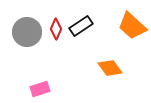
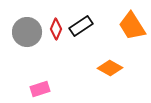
orange trapezoid: rotated 16 degrees clockwise
orange diamond: rotated 25 degrees counterclockwise
